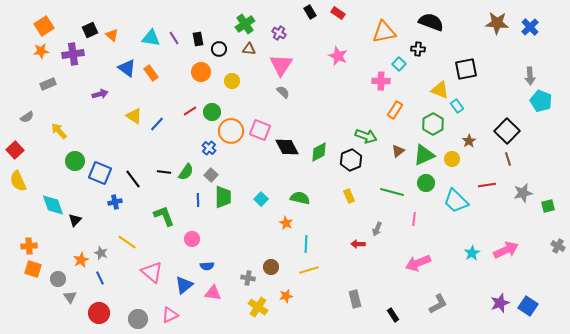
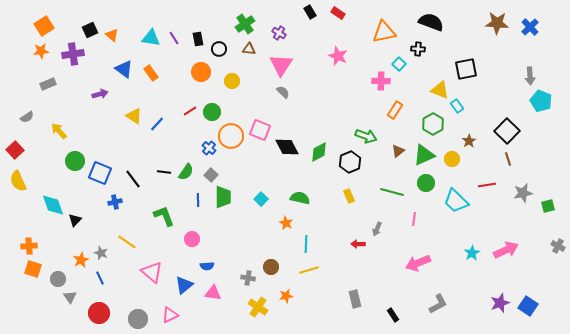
blue triangle at (127, 68): moved 3 px left, 1 px down
orange circle at (231, 131): moved 5 px down
black hexagon at (351, 160): moved 1 px left, 2 px down
